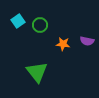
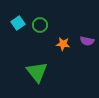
cyan square: moved 2 px down
